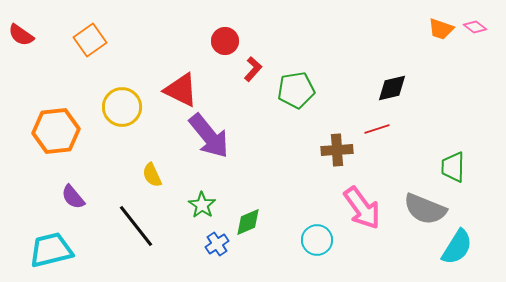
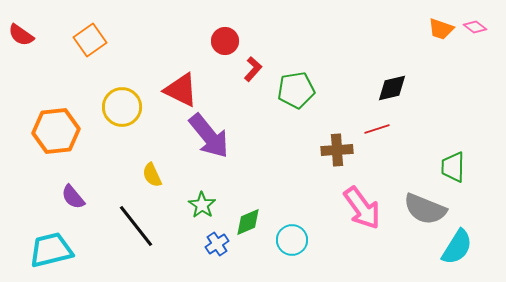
cyan circle: moved 25 px left
